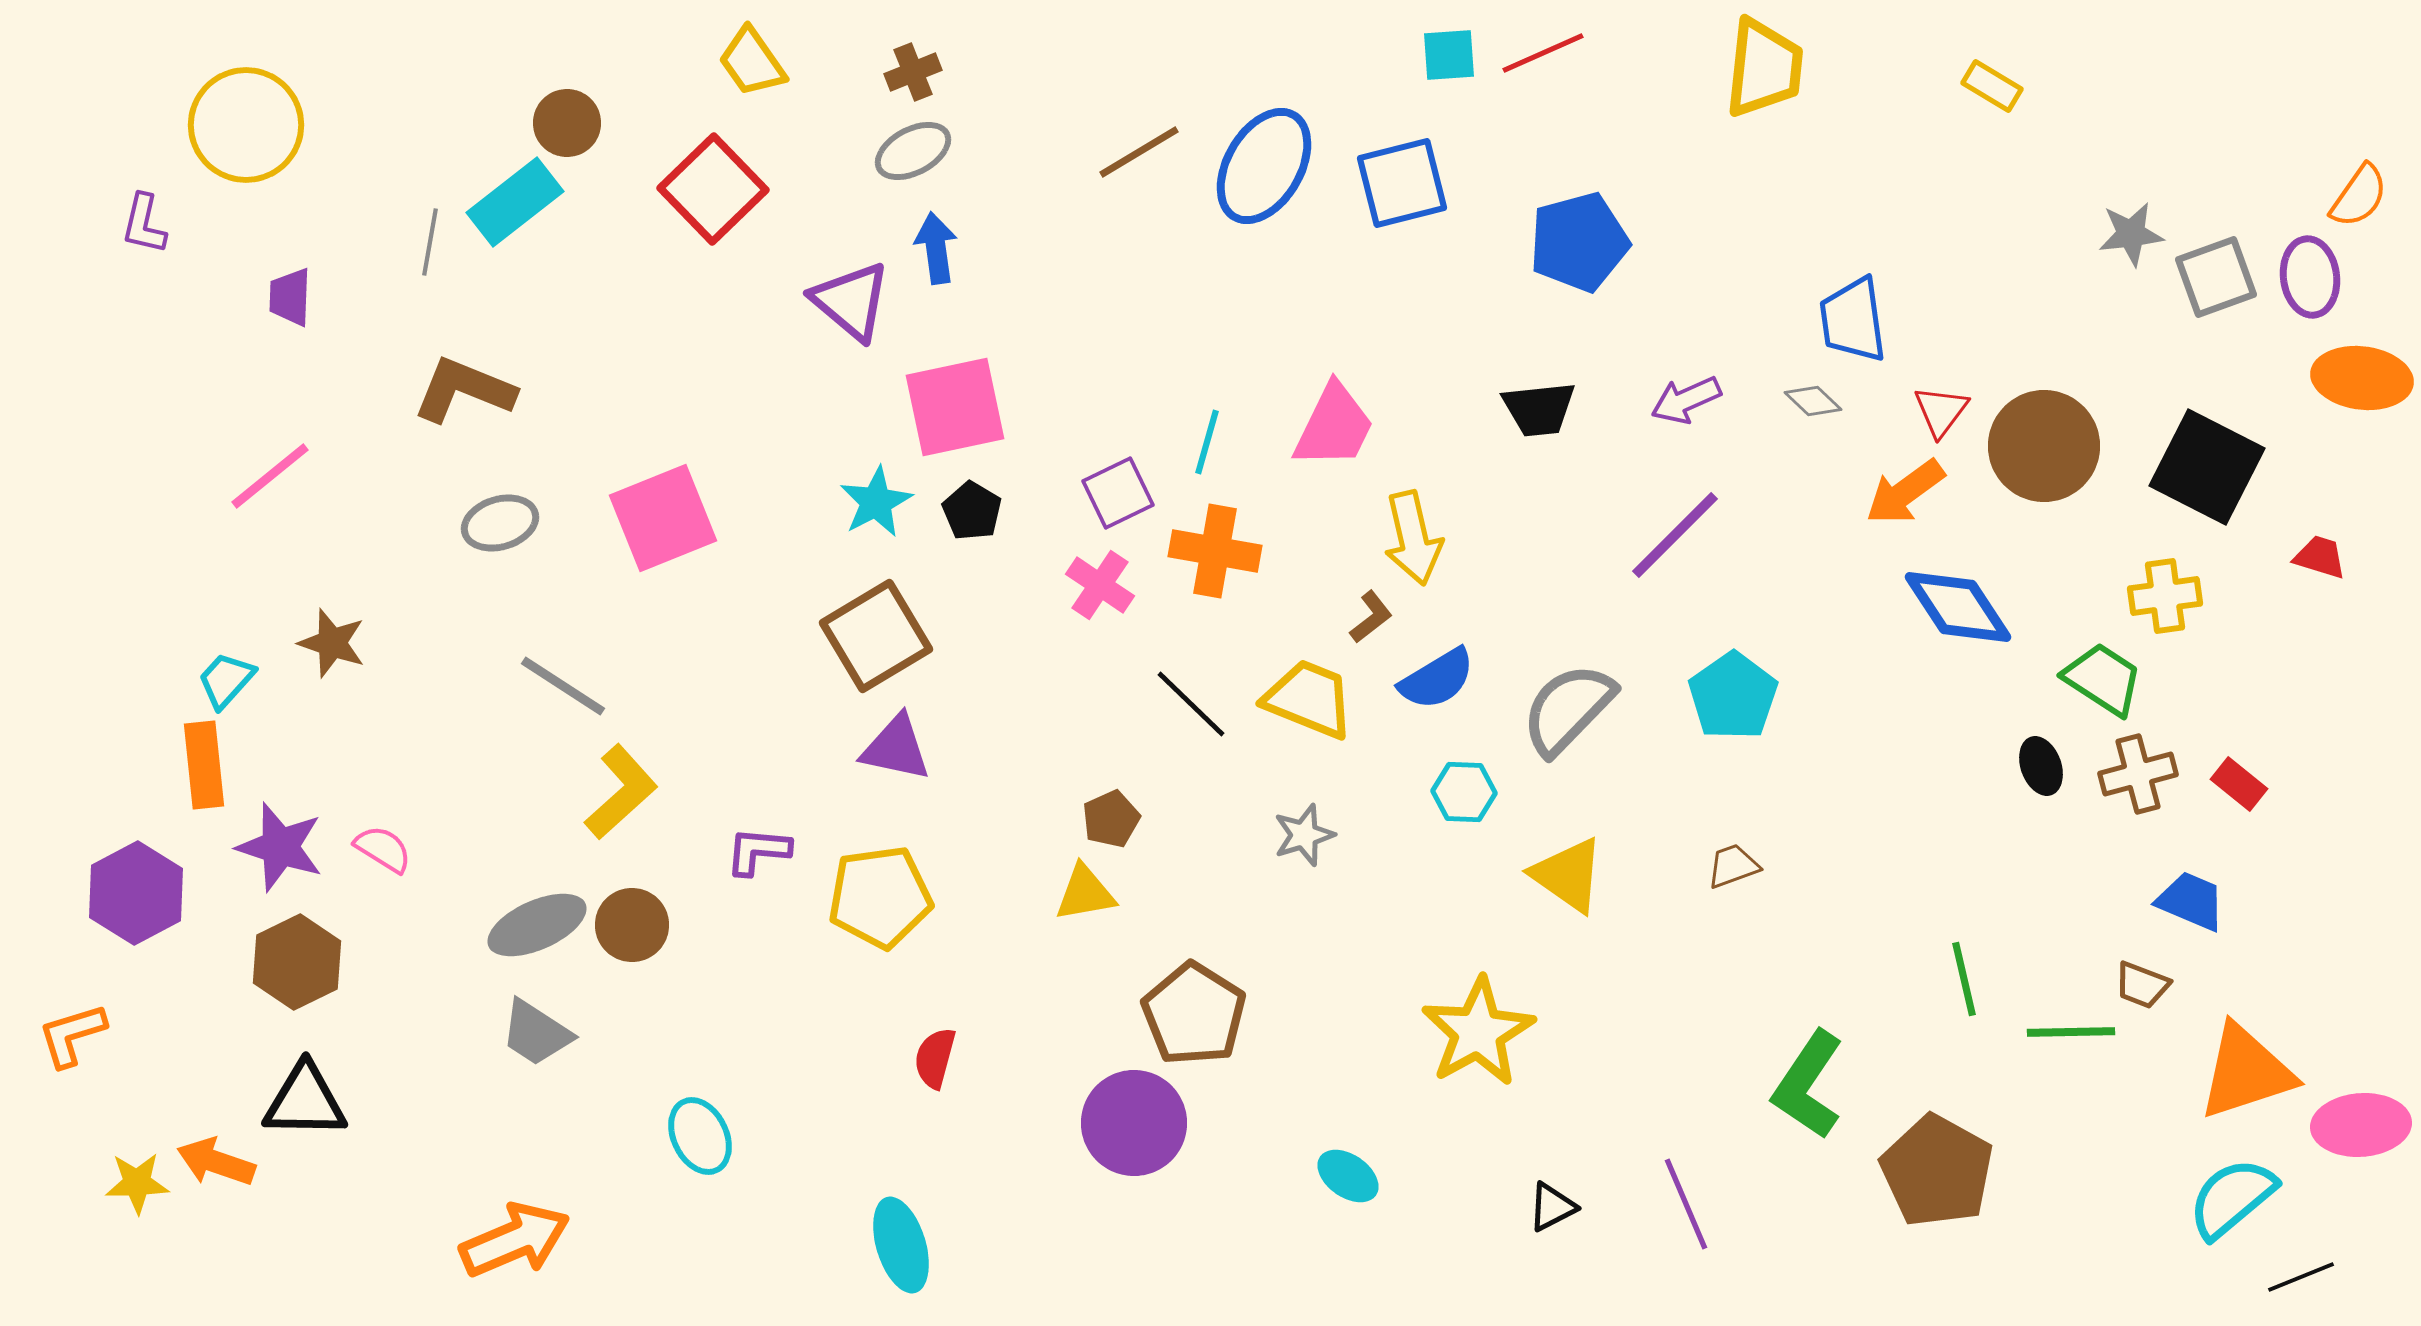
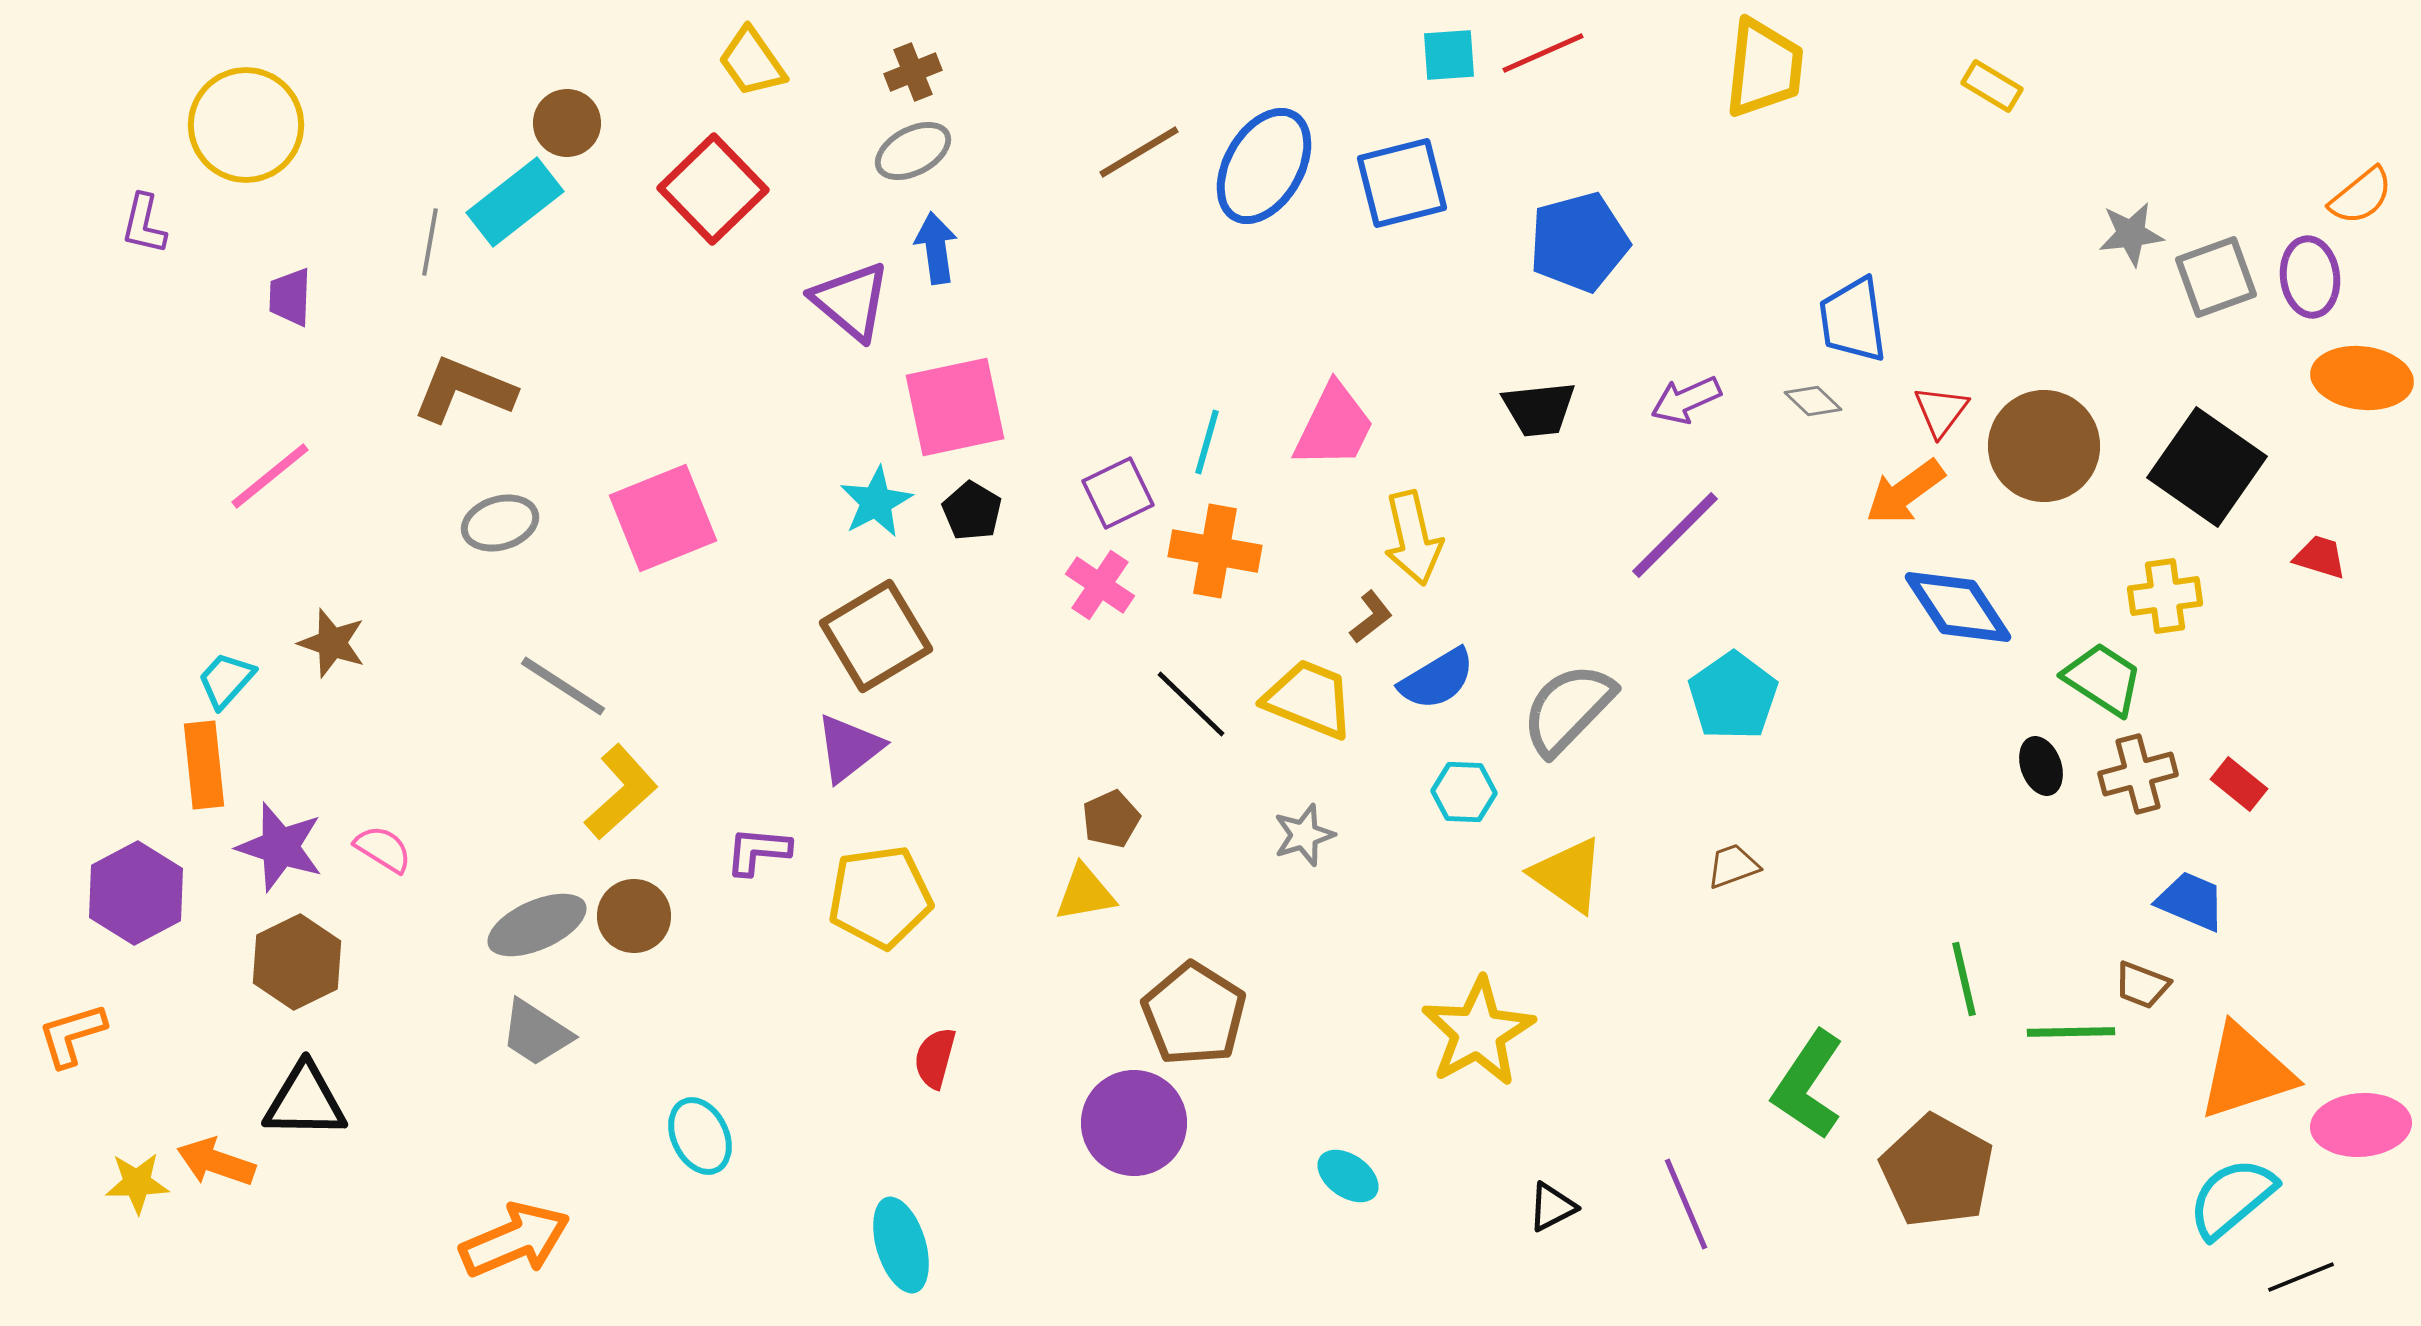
orange semicircle at (2359, 196): moved 2 px right; rotated 16 degrees clockwise
black square at (2207, 467): rotated 8 degrees clockwise
purple triangle at (896, 748): moved 47 px left; rotated 50 degrees counterclockwise
brown circle at (632, 925): moved 2 px right, 9 px up
